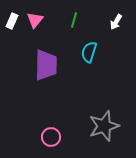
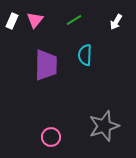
green line: rotated 42 degrees clockwise
cyan semicircle: moved 4 px left, 3 px down; rotated 15 degrees counterclockwise
